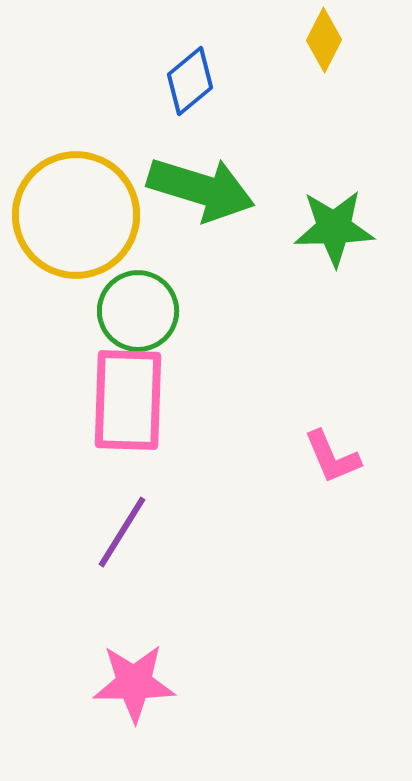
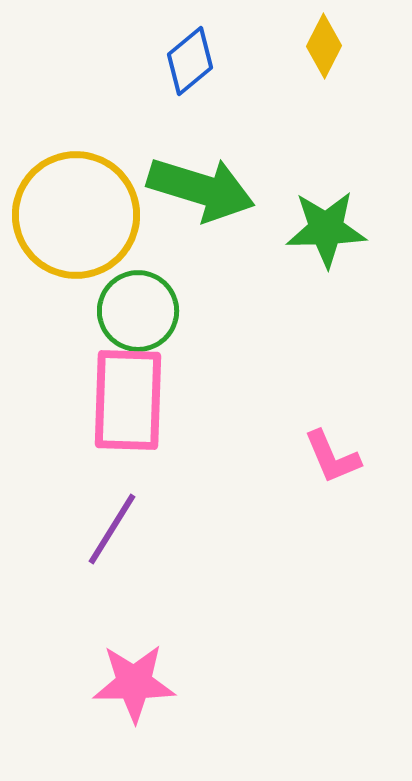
yellow diamond: moved 6 px down
blue diamond: moved 20 px up
green star: moved 8 px left, 1 px down
purple line: moved 10 px left, 3 px up
